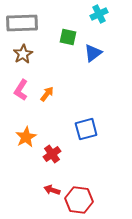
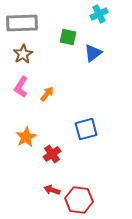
pink L-shape: moved 3 px up
